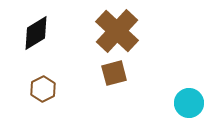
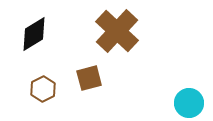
black diamond: moved 2 px left, 1 px down
brown square: moved 25 px left, 5 px down
